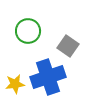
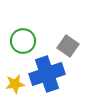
green circle: moved 5 px left, 10 px down
blue cross: moved 1 px left, 3 px up
